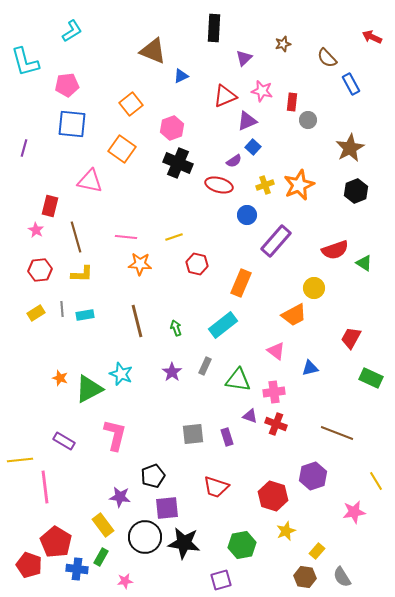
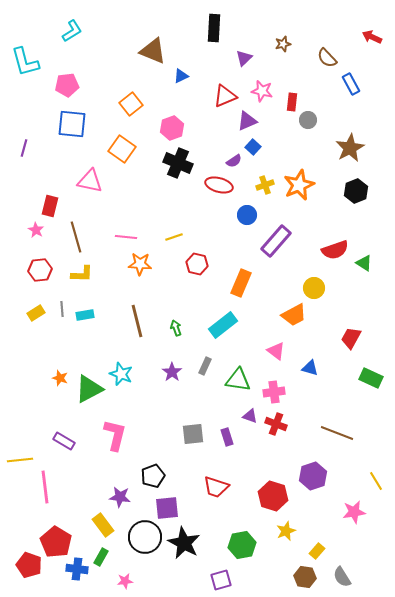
blue triangle at (310, 368): rotated 30 degrees clockwise
black star at (184, 543): rotated 20 degrees clockwise
